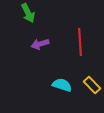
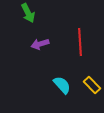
cyan semicircle: rotated 30 degrees clockwise
